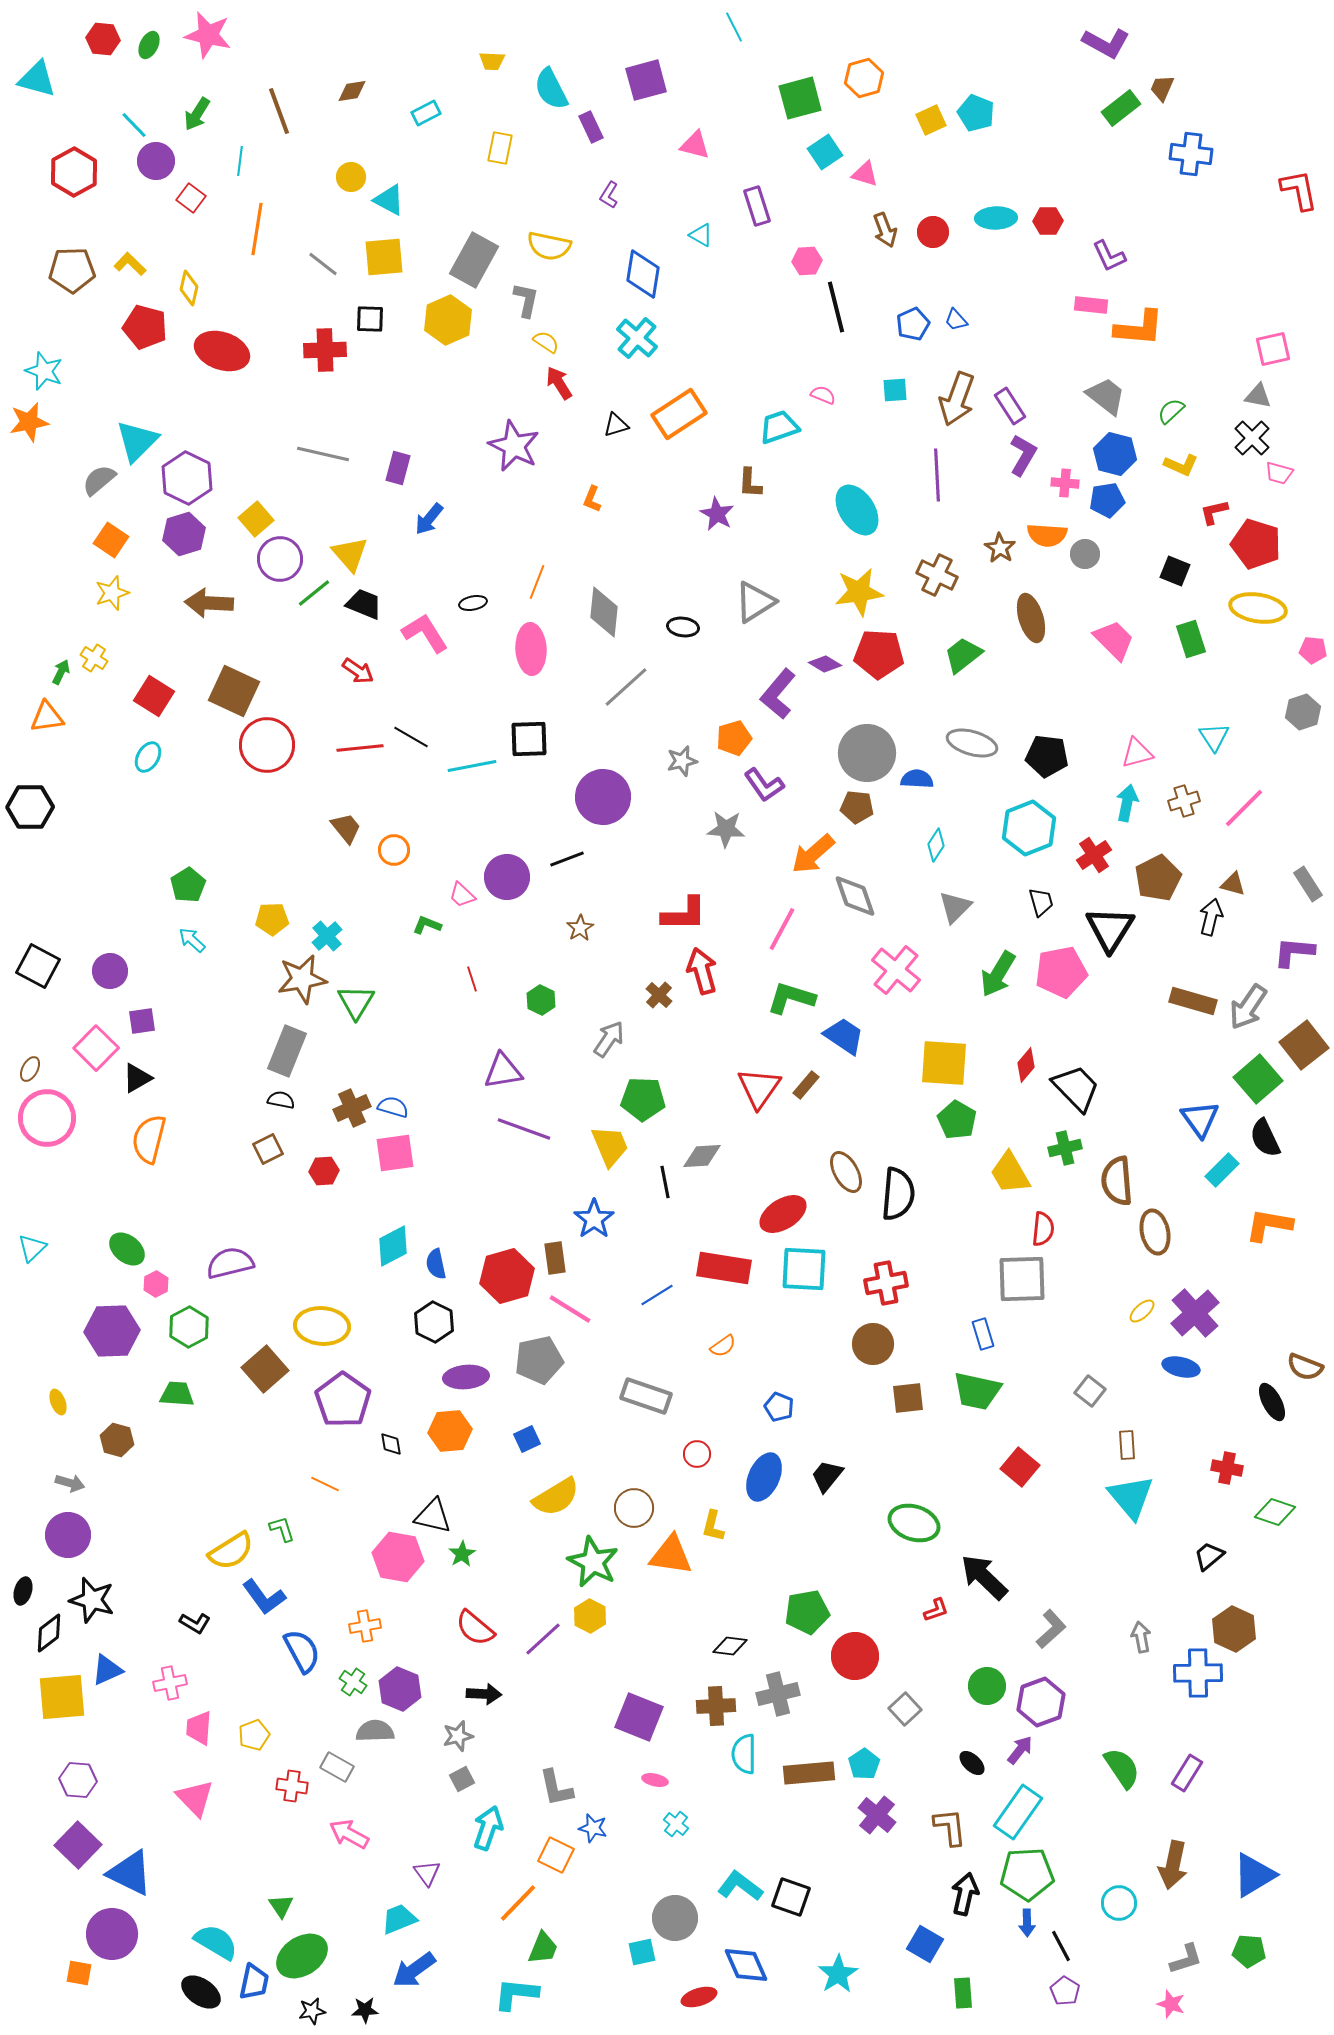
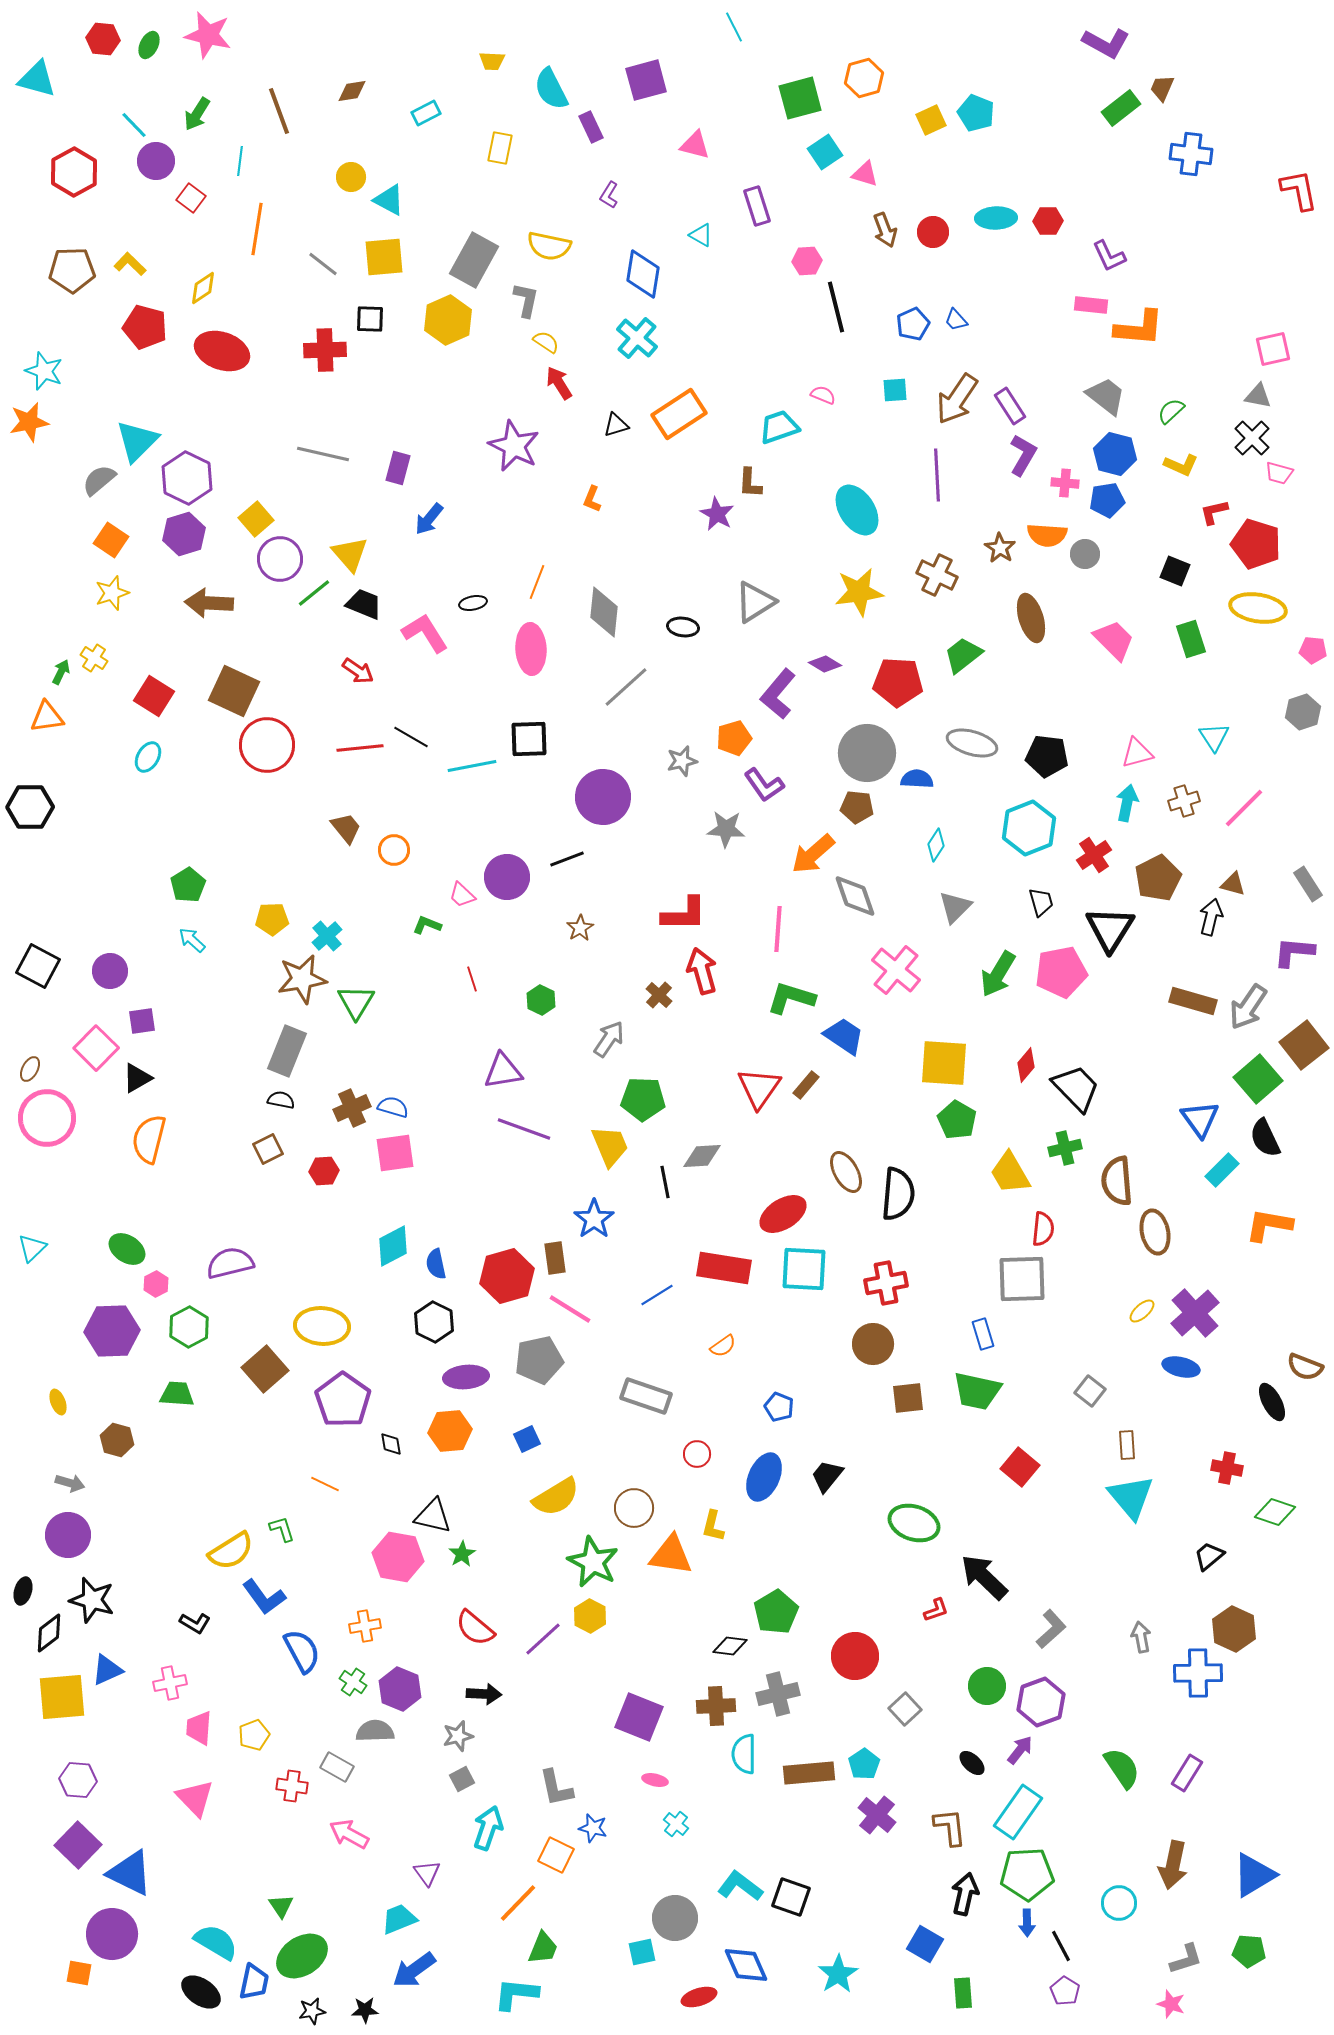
yellow diamond at (189, 288): moved 14 px right; rotated 44 degrees clockwise
brown arrow at (957, 399): rotated 14 degrees clockwise
red pentagon at (879, 654): moved 19 px right, 28 px down
pink line at (782, 929): moved 4 px left; rotated 24 degrees counterclockwise
green ellipse at (127, 1249): rotated 6 degrees counterclockwise
green pentagon at (807, 1612): moved 31 px left; rotated 21 degrees counterclockwise
